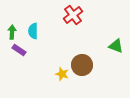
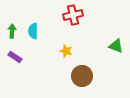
red cross: rotated 24 degrees clockwise
green arrow: moved 1 px up
purple rectangle: moved 4 px left, 7 px down
brown circle: moved 11 px down
yellow star: moved 4 px right, 23 px up
